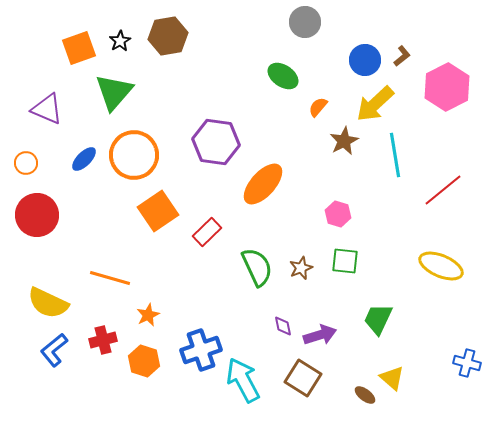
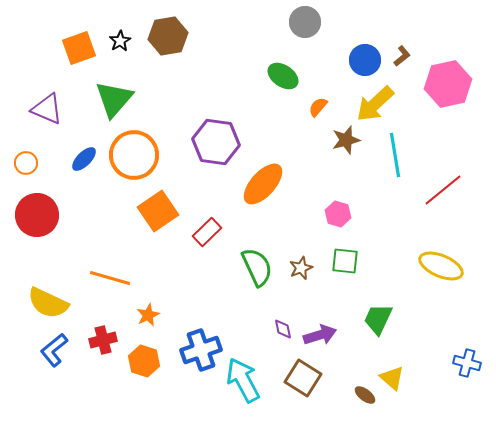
pink hexagon at (447, 87): moved 1 px right, 3 px up; rotated 15 degrees clockwise
green triangle at (114, 92): moved 7 px down
brown star at (344, 141): moved 2 px right, 1 px up; rotated 12 degrees clockwise
purple diamond at (283, 326): moved 3 px down
